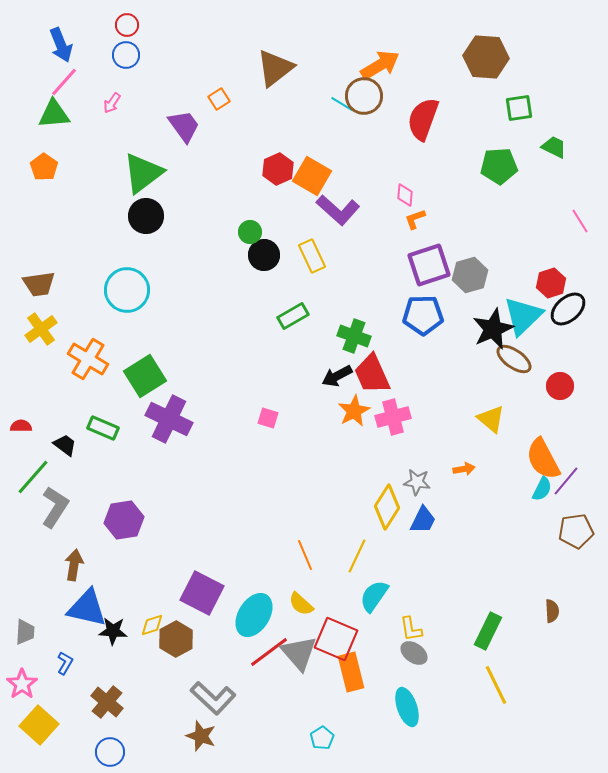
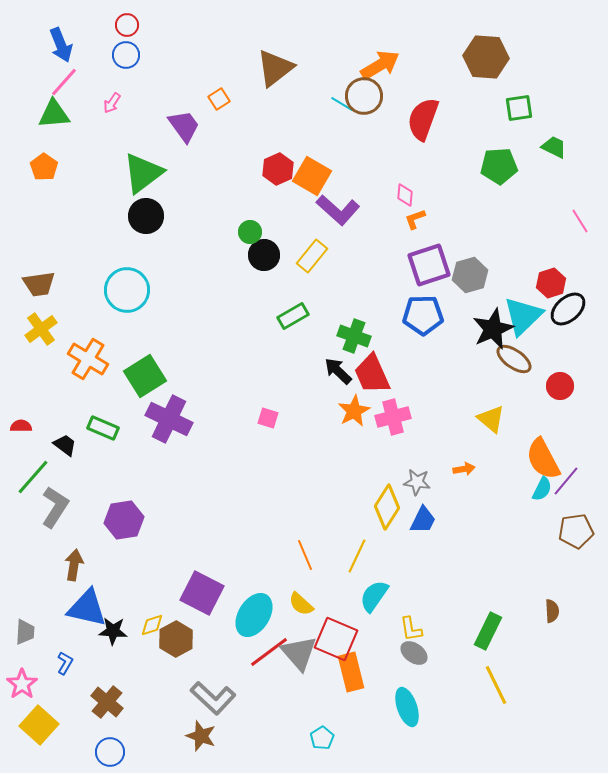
yellow rectangle at (312, 256): rotated 64 degrees clockwise
black arrow at (337, 376): moved 1 px right, 5 px up; rotated 72 degrees clockwise
